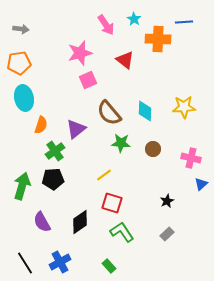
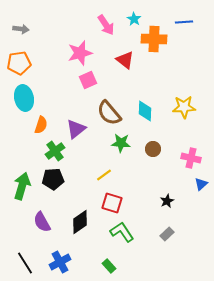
orange cross: moved 4 px left
